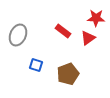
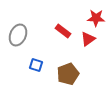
red triangle: moved 1 px down
